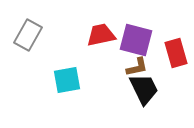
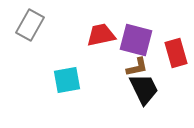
gray rectangle: moved 2 px right, 10 px up
